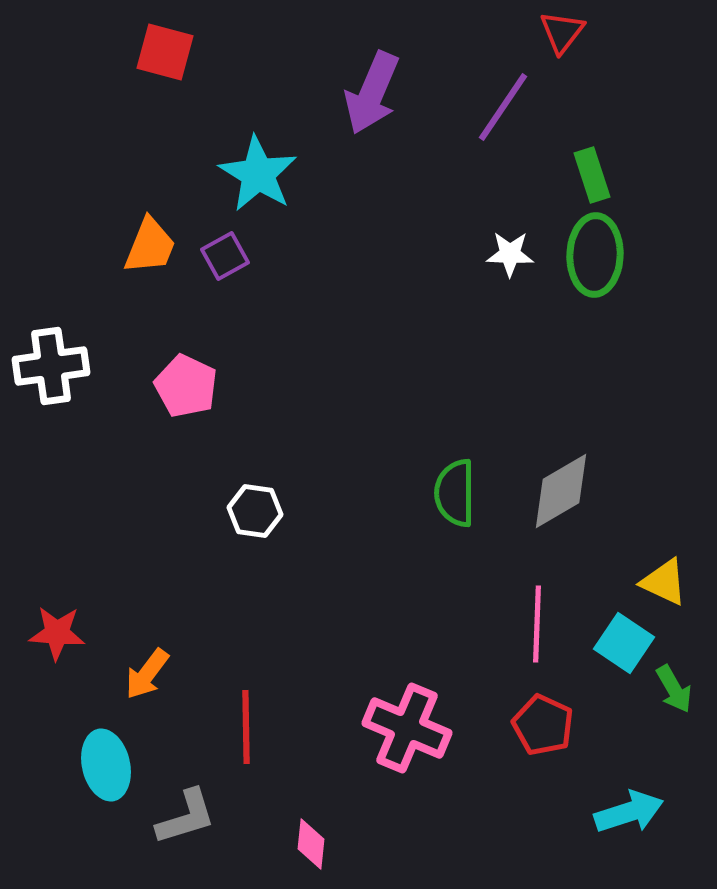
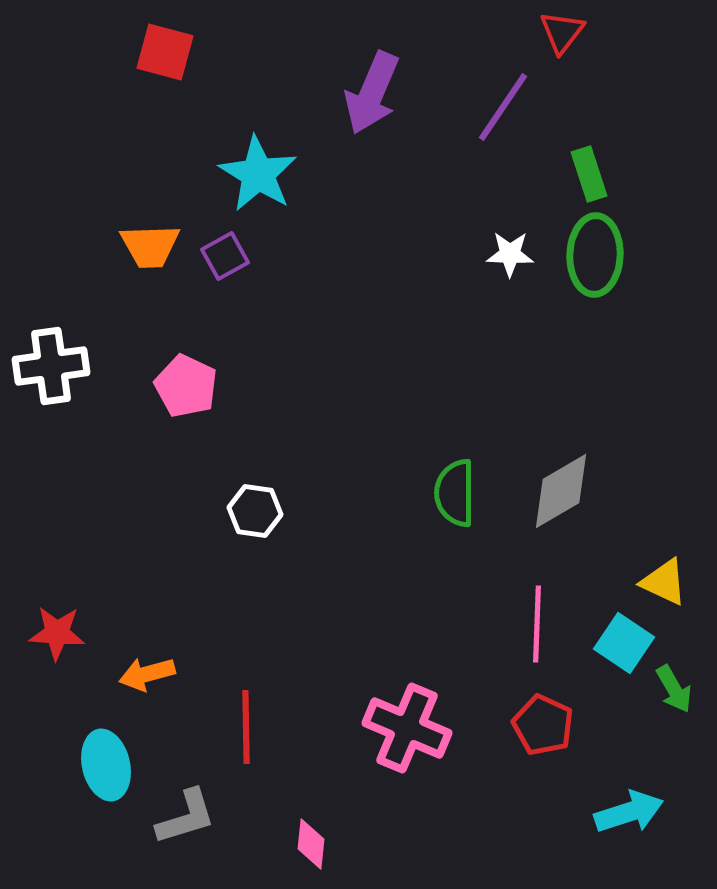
green rectangle: moved 3 px left, 1 px up
orange trapezoid: rotated 66 degrees clockwise
orange arrow: rotated 38 degrees clockwise
